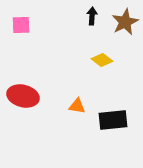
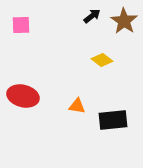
black arrow: rotated 48 degrees clockwise
brown star: moved 1 px left, 1 px up; rotated 12 degrees counterclockwise
